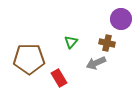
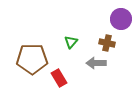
brown pentagon: moved 3 px right
gray arrow: rotated 24 degrees clockwise
